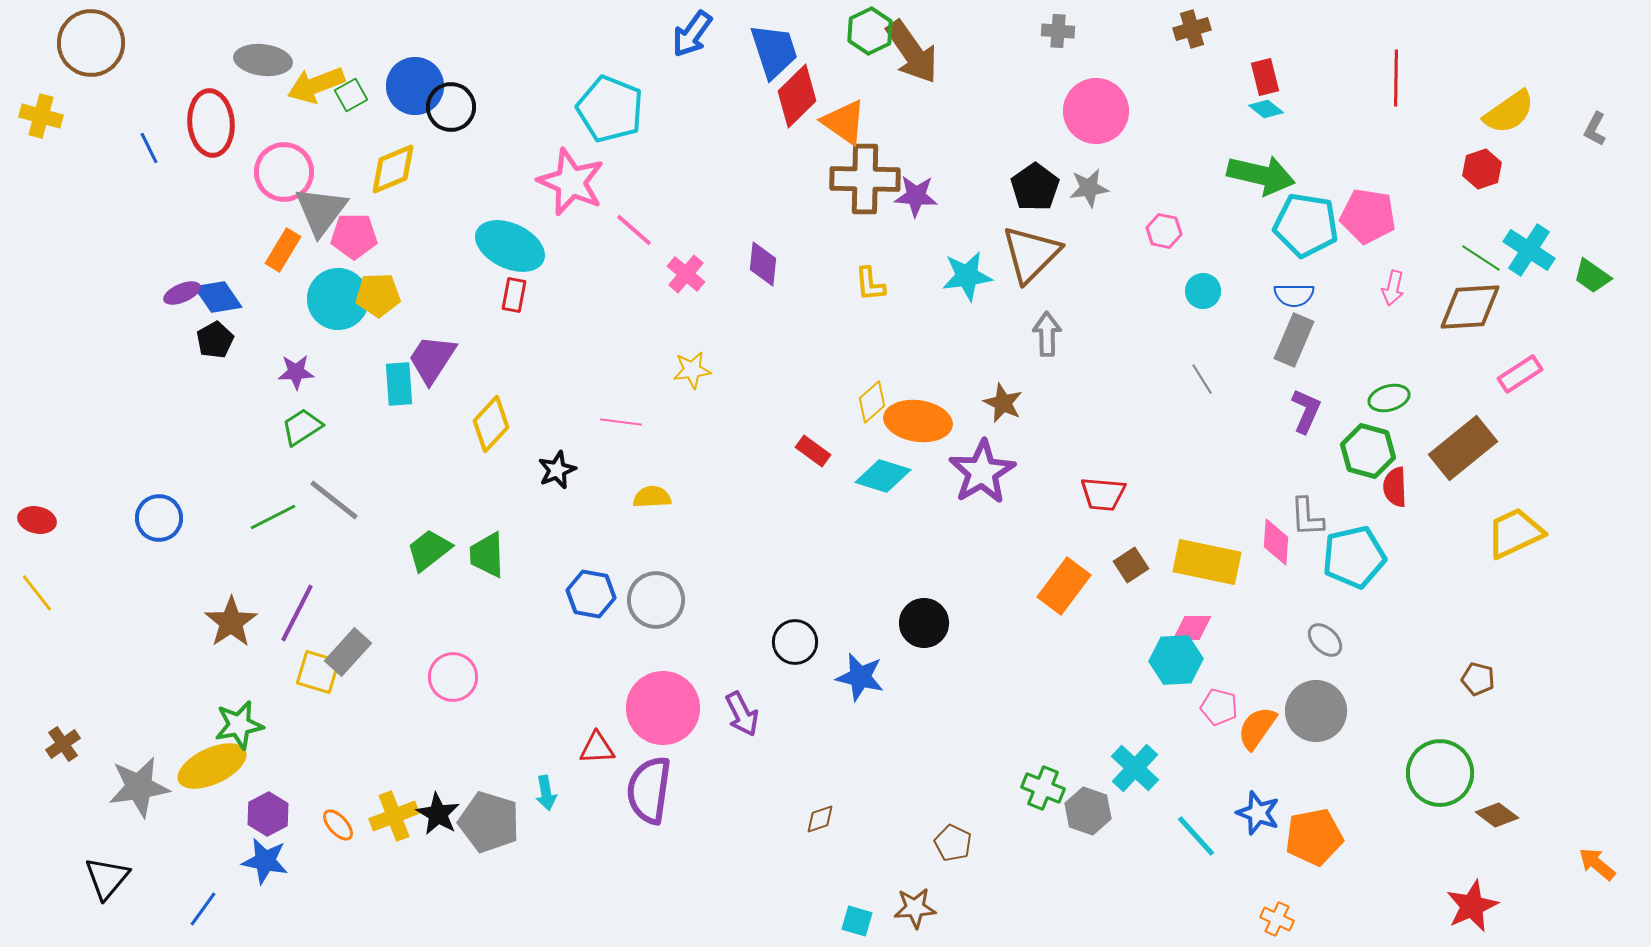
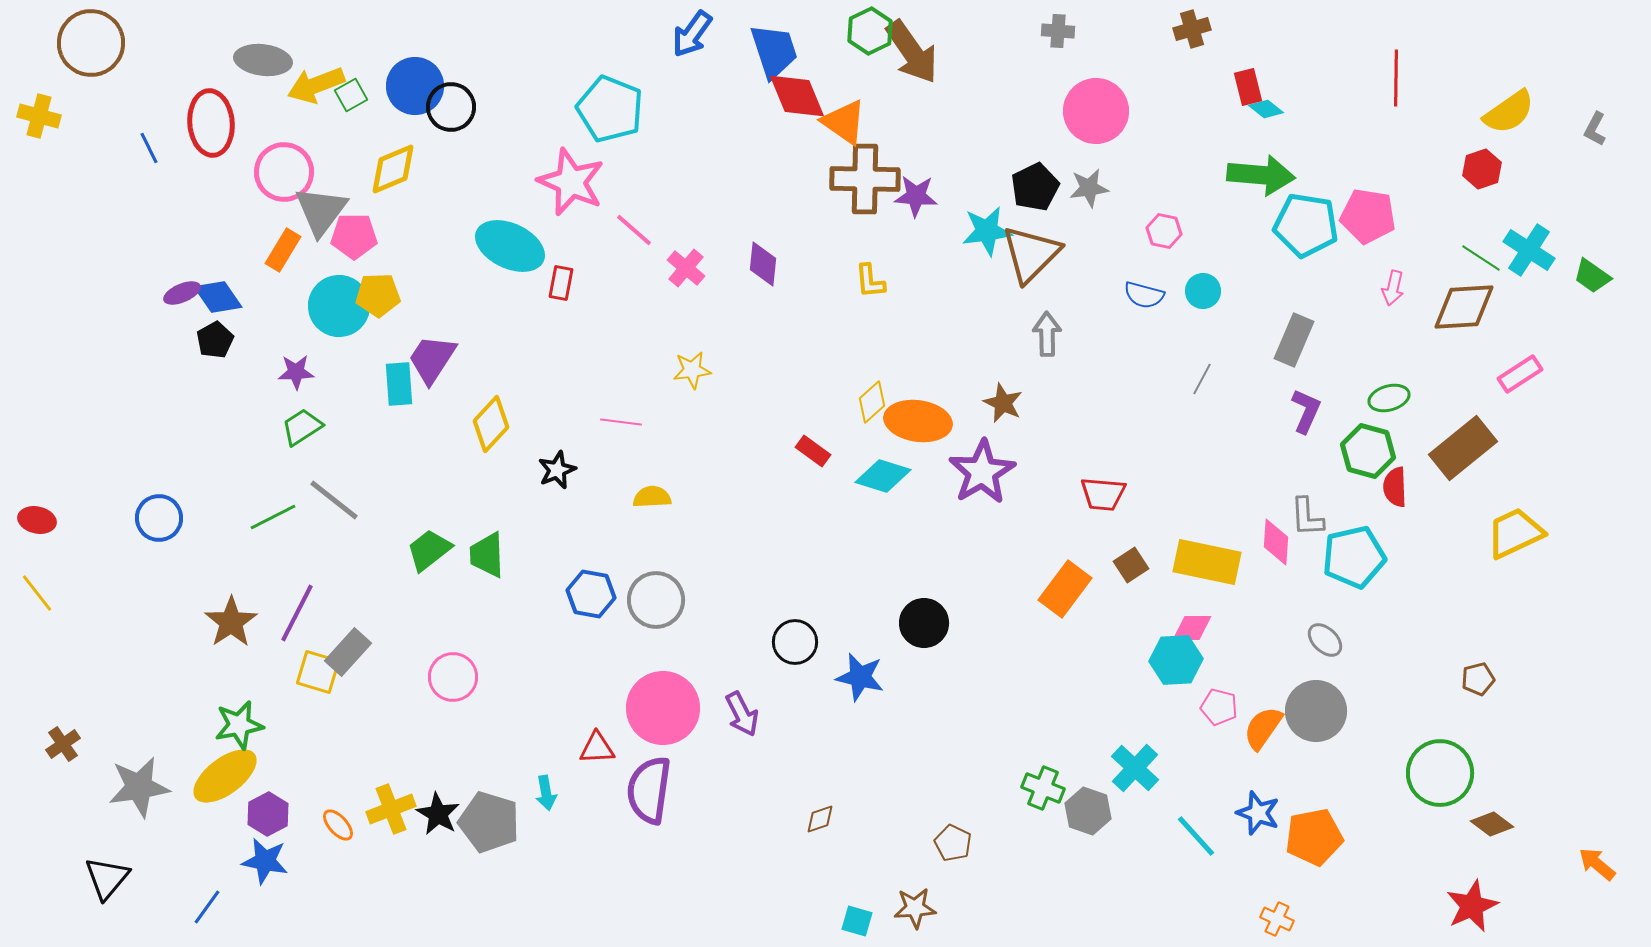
red rectangle at (1265, 77): moved 17 px left, 10 px down
red diamond at (797, 96): rotated 68 degrees counterclockwise
yellow cross at (41, 116): moved 2 px left
green arrow at (1261, 175): rotated 8 degrees counterclockwise
black pentagon at (1035, 187): rotated 9 degrees clockwise
pink cross at (686, 274): moved 6 px up
cyan star at (967, 276): moved 20 px right, 45 px up
yellow L-shape at (870, 284): moved 3 px up
red rectangle at (514, 295): moved 47 px right, 12 px up
blue semicircle at (1294, 295): moved 150 px left; rotated 15 degrees clockwise
cyan circle at (338, 299): moved 1 px right, 7 px down
brown diamond at (1470, 307): moved 6 px left
gray line at (1202, 379): rotated 60 degrees clockwise
orange rectangle at (1064, 586): moved 1 px right, 3 px down
brown pentagon at (1478, 679): rotated 28 degrees counterclockwise
orange semicircle at (1257, 728): moved 6 px right
yellow ellipse at (212, 766): moved 13 px right, 10 px down; rotated 12 degrees counterclockwise
brown diamond at (1497, 815): moved 5 px left, 9 px down
yellow cross at (394, 816): moved 3 px left, 7 px up
blue line at (203, 909): moved 4 px right, 2 px up
